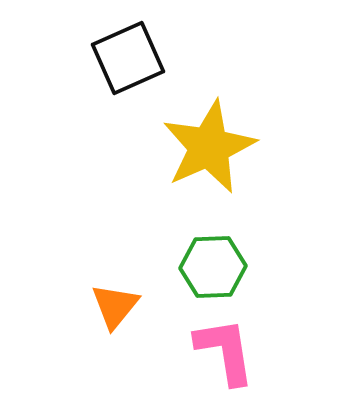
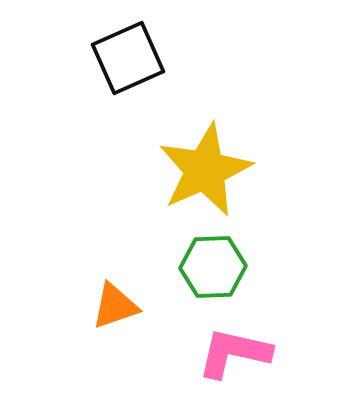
yellow star: moved 4 px left, 23 px down
orange triangle: rotated 32 degrees clockwise
pink L-shape: moved 9 px right, 2 px down; rotated 68 degrees counterclockwise
